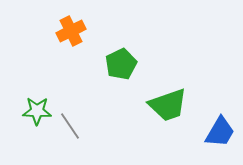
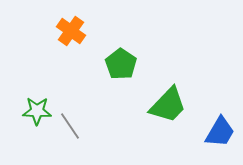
orange cross: rotated 28 degrees counterclockwise
green pentagon: rotated 12 degrees counterclockwise
green trapezoid: rotated 27 degrees counterclockwise
